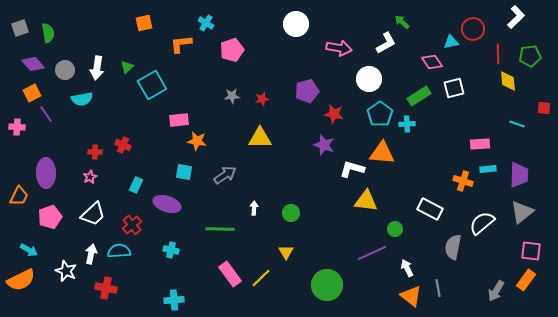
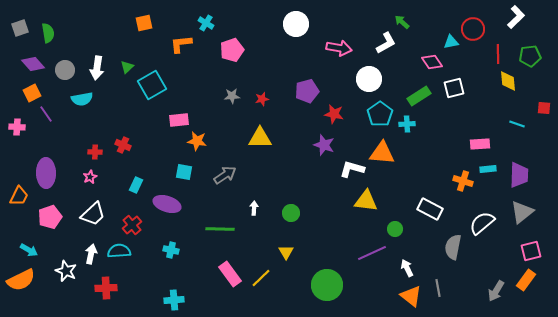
pink square at (531, 251): rotated 20 degrees counterclockwise
red cross at (106, 288): rotated 15 degrees counterclockwise
